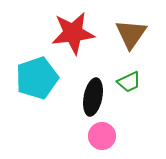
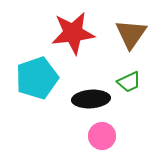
black ellipse: moved 2 px left, 2 px down; rotated 75 degrees clockwise
